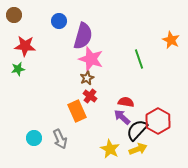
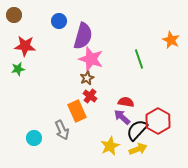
gray arrow: moved 2 px right, 9 px up
yellow star: moved 3 px up; rotated 18 degrees clockwise
